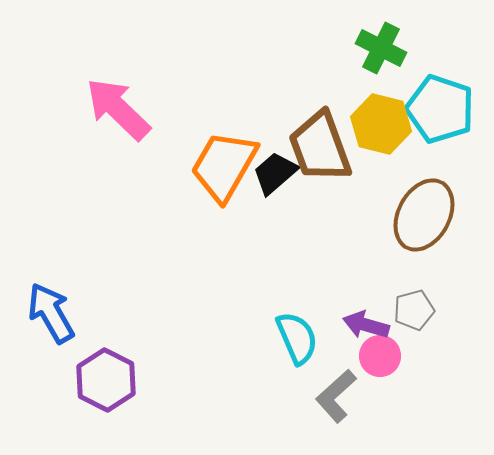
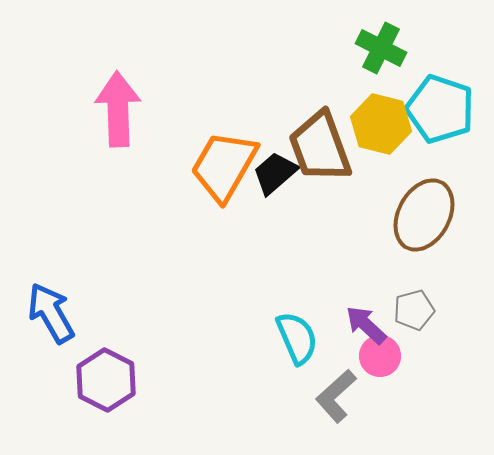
pink arrow: rotated 44 degrees clockwise
purple arrow: rotated 27 degrees clockwise
